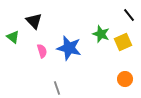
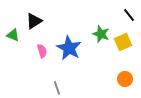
black triangle: rotated 42 degrees clockwise
green triangle: moved 2 px up; rotated 16 degrees counterclockwise
blue star: rotated 15 degrees clockwise
